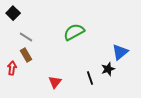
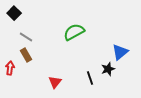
black square: moved 1 px right
red arrow: moved 2 px left
